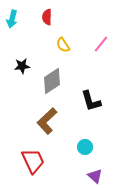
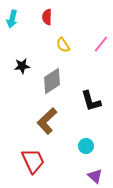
cyan circle: moved 1 px right, 1 px up
